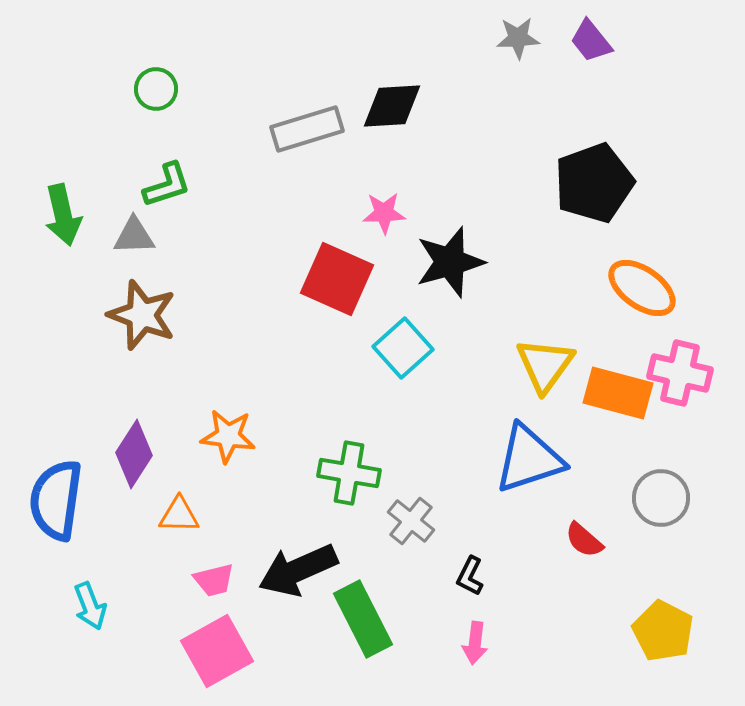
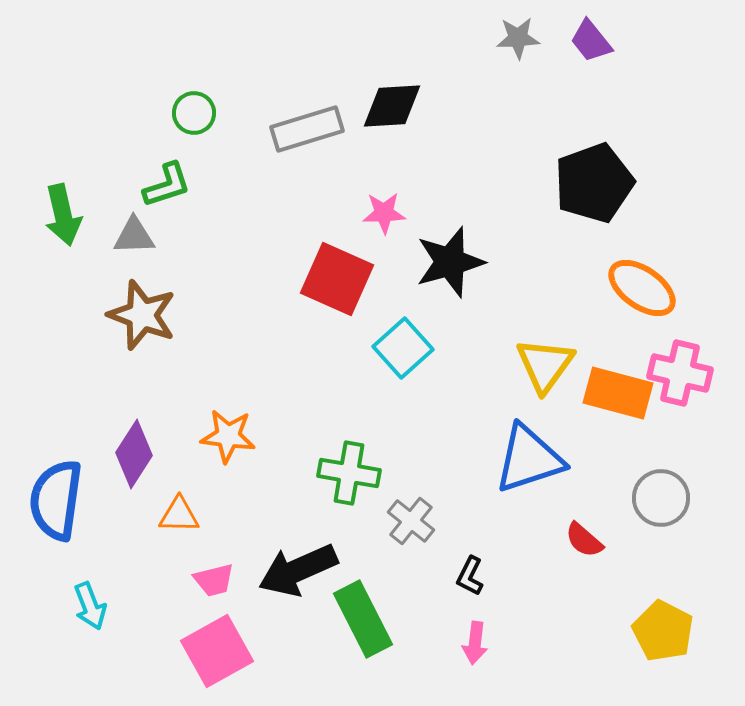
green circle: moved 38 px right, 24 px down
